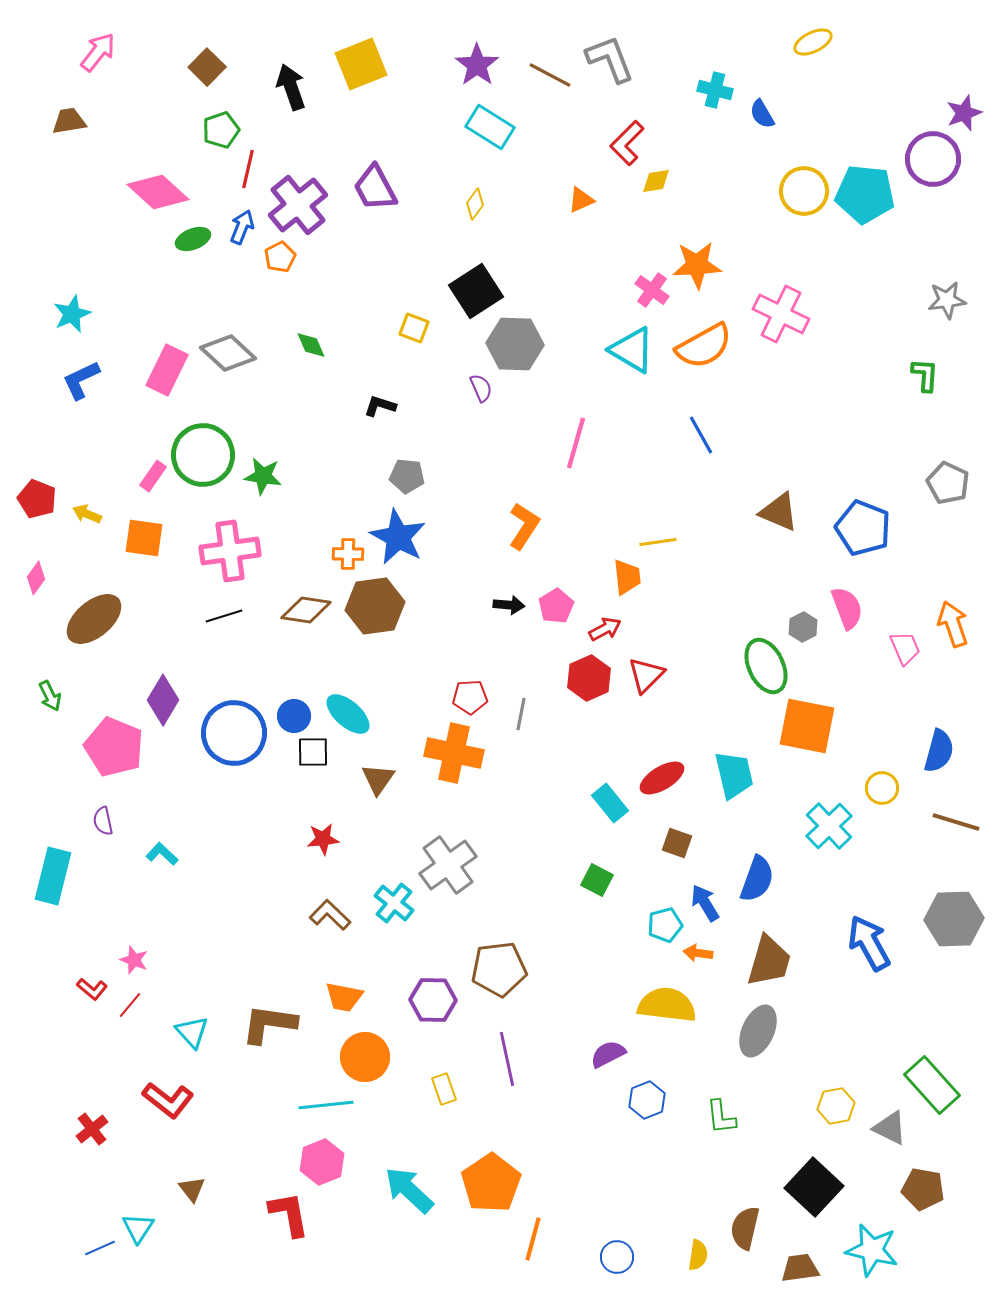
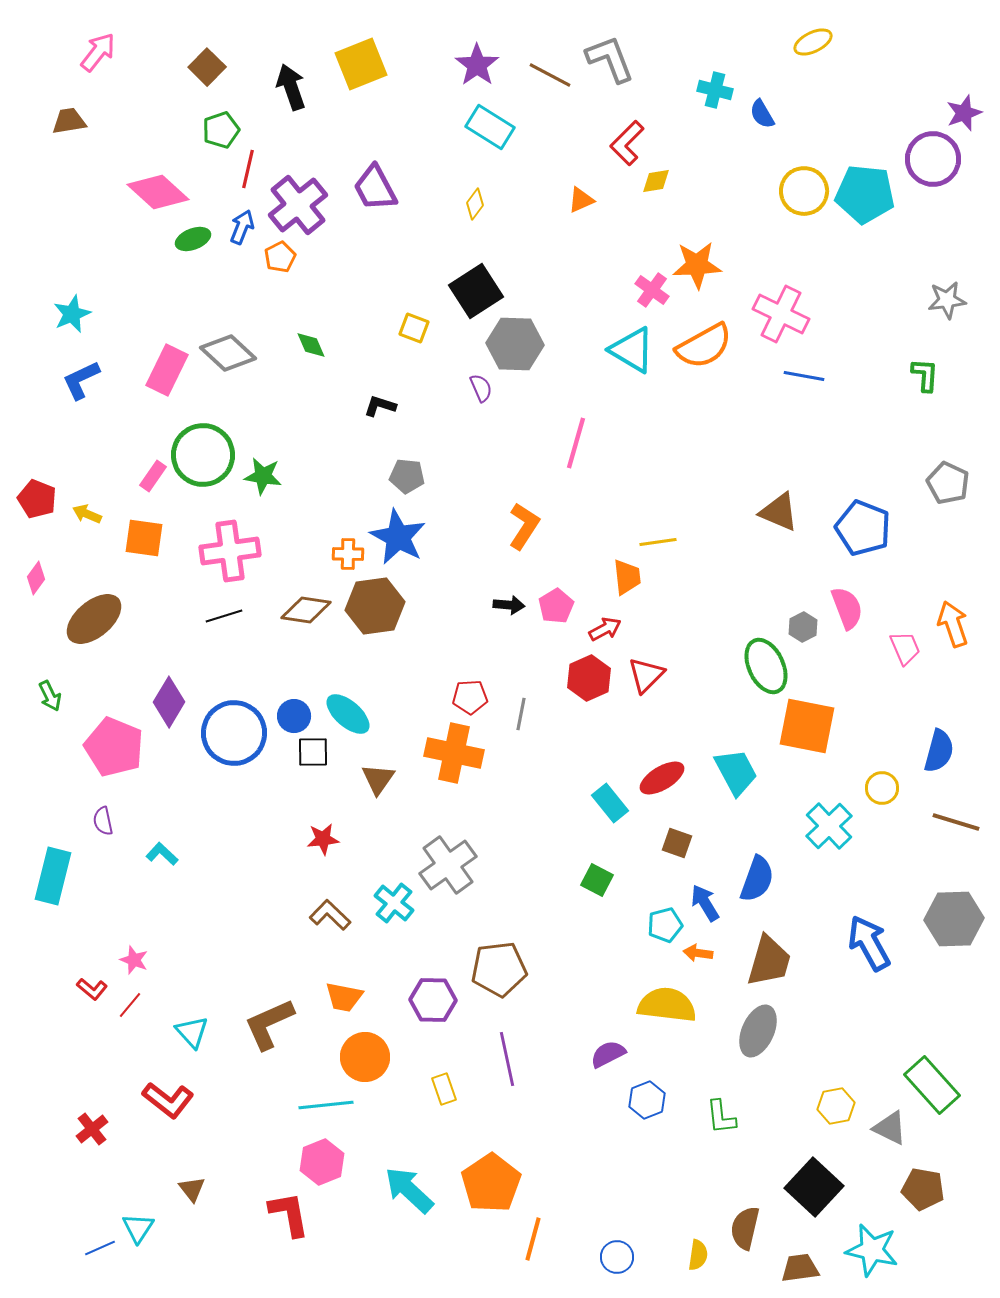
blue line at (701, 435): moved 103 px right, 59 px up; rotated 51 degrees counterclockwise
purple diamond at (163, 700): moved 6 px right, 2 px down
cyan trapezoid at (734, 775): moved 2 px right, 3 px up; rotated 15 degrees counterclockwise
brown L-shape at (269, 1024): rotated 32 degrees counterclockwise
